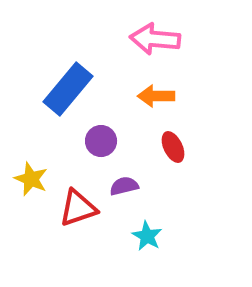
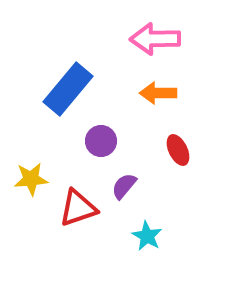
pink arrow: rotated 6 degrees counterclockwise
orange arrow: moved 2 px right, 3 px up
red ellipse: moved 5 px right, 3 px down
yellow star: rotated 28 degrees counterclockwise
purple semicircle: rotated 36 degrees counterclockwise
